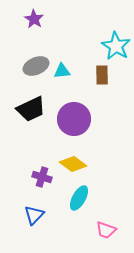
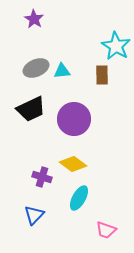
gray ellipse: moved 2 px down
